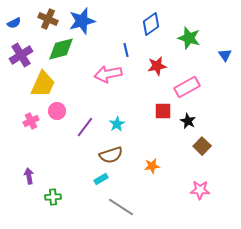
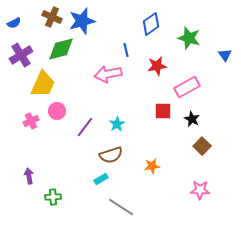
brown cross: moved 4 px right, 2 px up
black star: moved 4 px right, 2 px up
